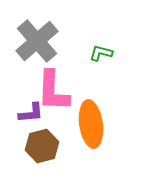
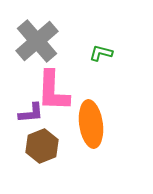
brown hexagon: rotated 8 degrees counterclockwise
